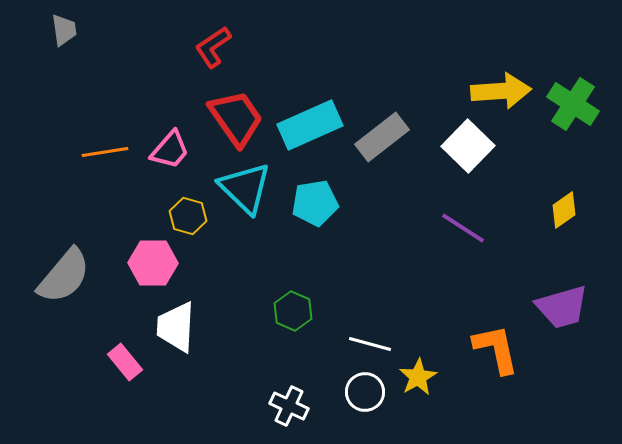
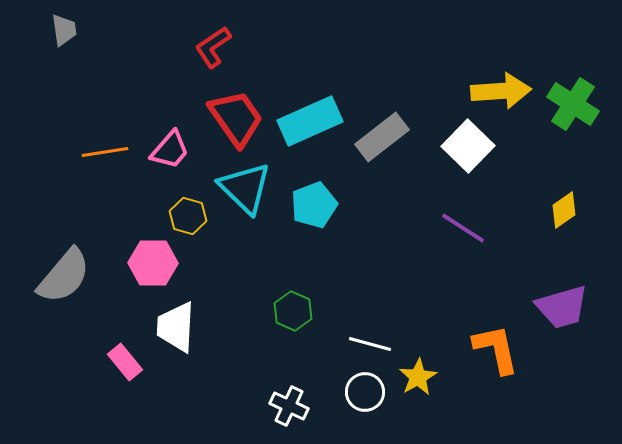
cyan rectangle: moved 4 px up
cyan pentagon: moved 1 px left, 2 px down; rotated 12 degrees counterclockwise
